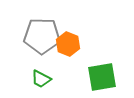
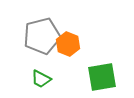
gray pentagon: rotated 15 degrees counterclockwise
